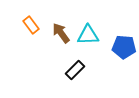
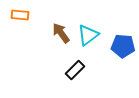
orange rectangle: moved 11 px left, 10 px up; rotated 48 degrees counterclockwise
cyan triangle: rotated 35 degrees counterclockwise
blue pentagon: moved 1 px left, 1 px up
